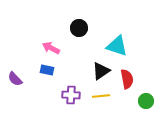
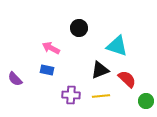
black triangle: moved 1 px left, 1 px up; rotated 12 degrees clockwise
red semicircle: rotated 36 degrees counterclockwise
